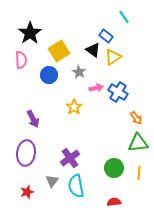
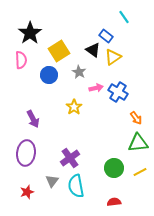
yellow line: moved 1 px right, 1 px up; rotated 56 degrees clockwise
